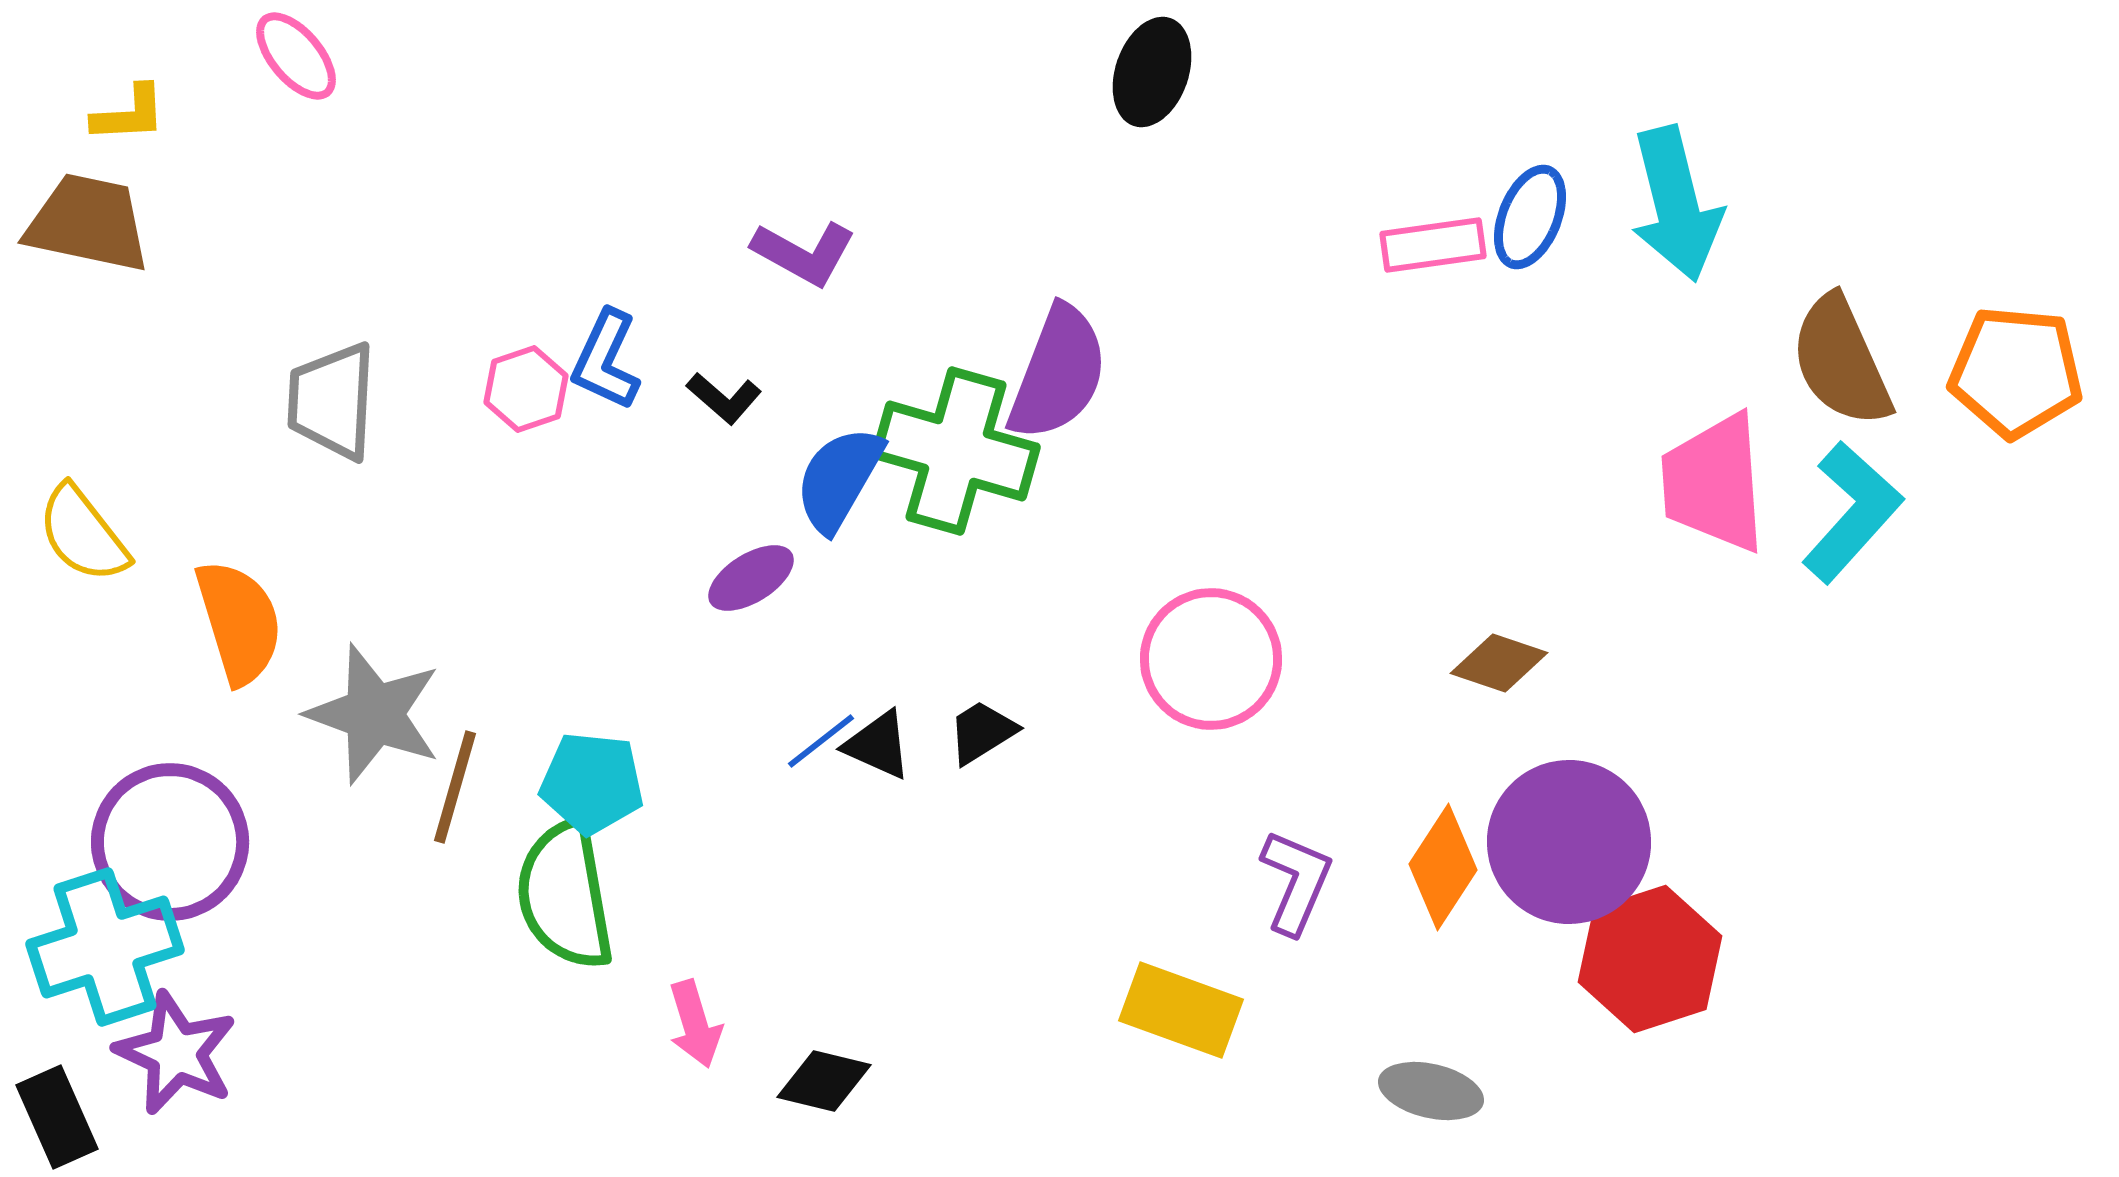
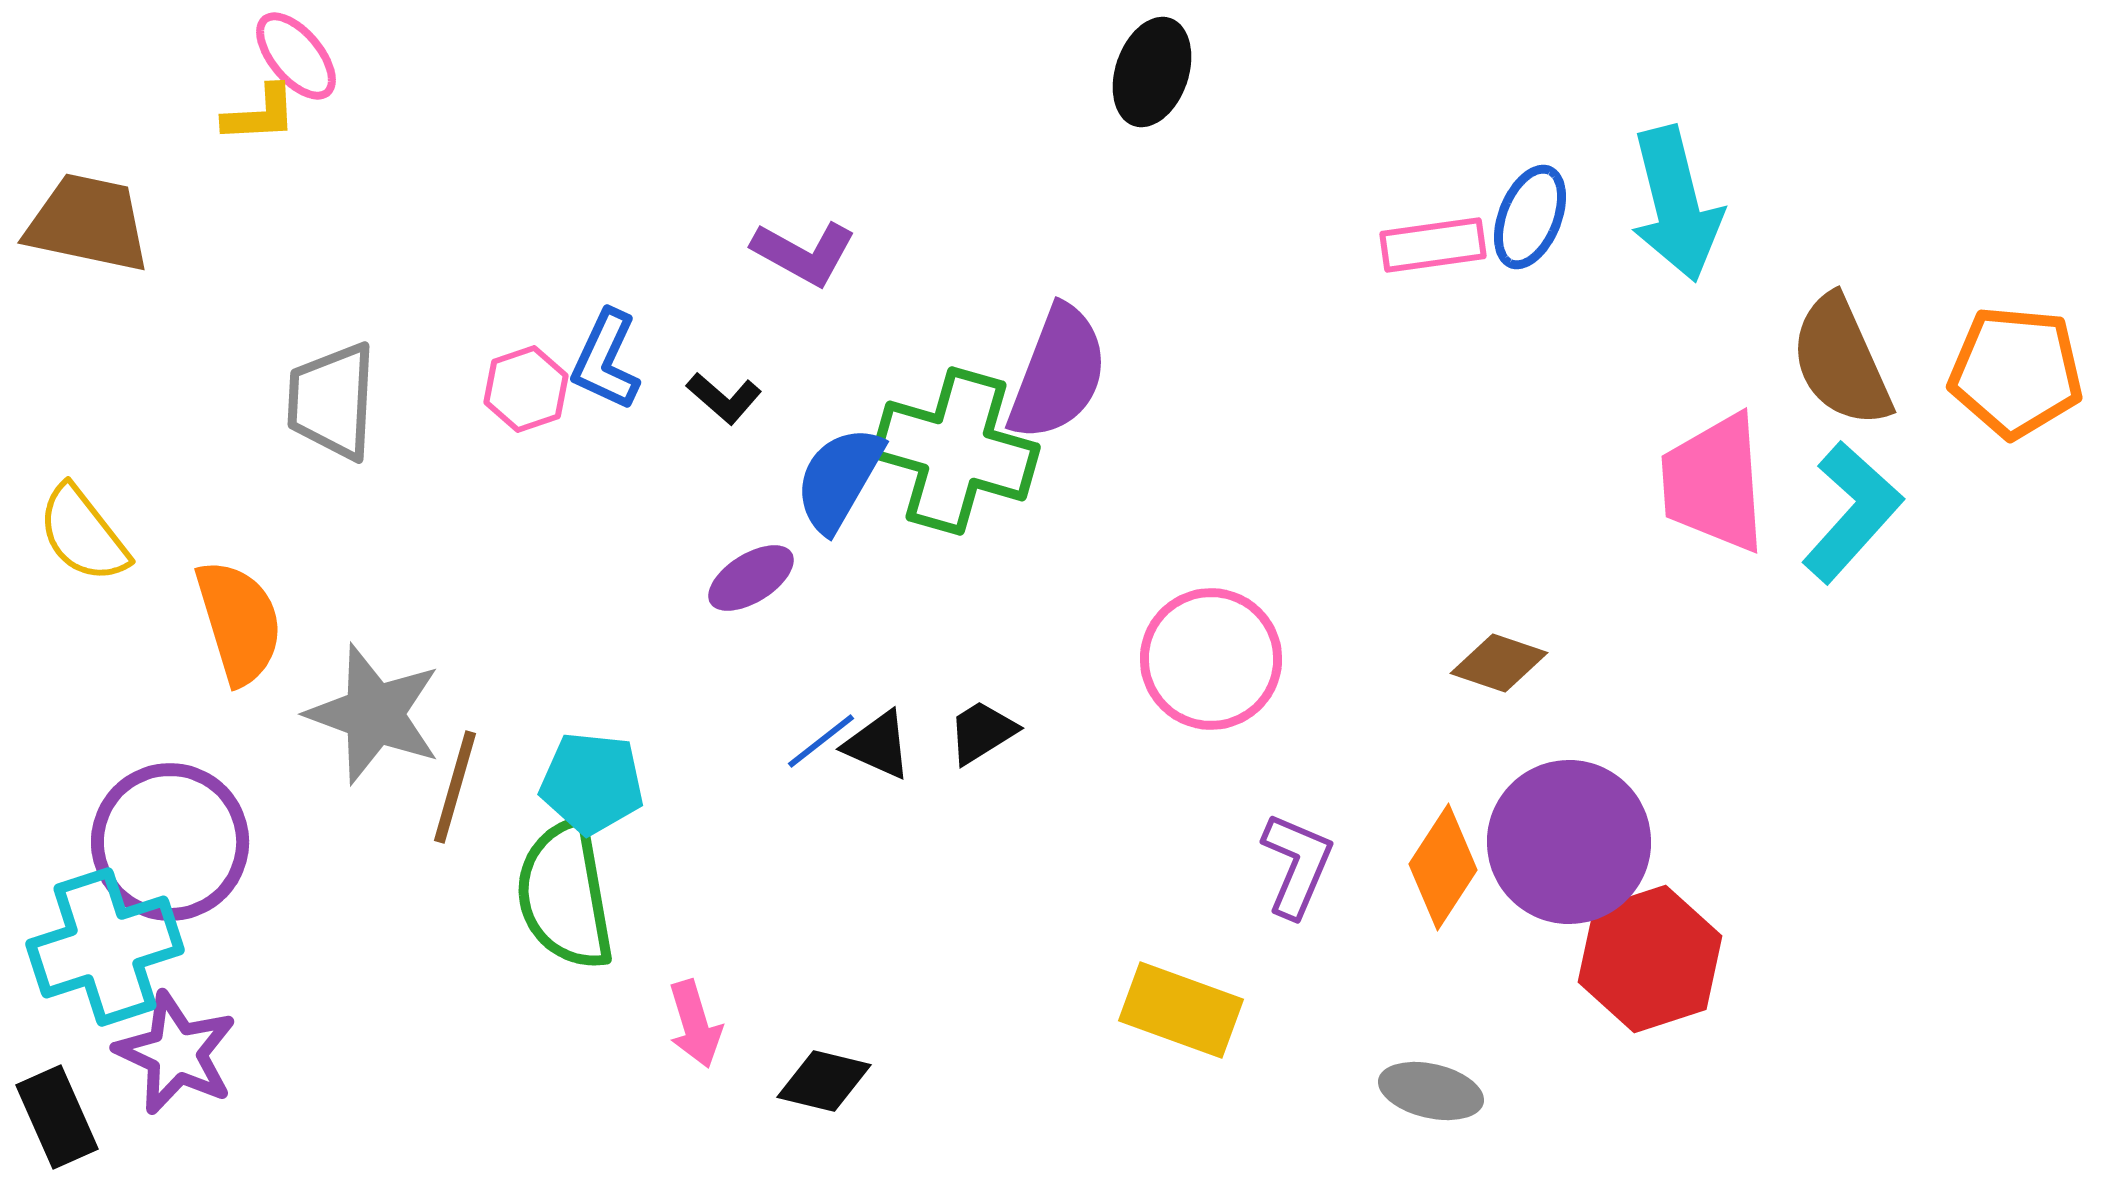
yellow L-shape at (129, 114): moved 131 px right
purple L-shape at (1296, 882): moved 1 px right, 17 px up
